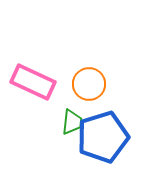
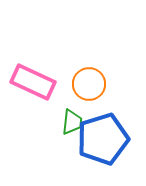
blue pentagon: moved 2 px down
